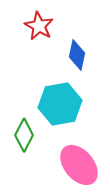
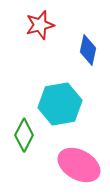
red star: moved 1 px right, 1 px up; rotated 28 degrees clockwise
blue diamond: moved 11 px right, 5 px up
pink ellipse: rotated 21 degrees counterclockwise
